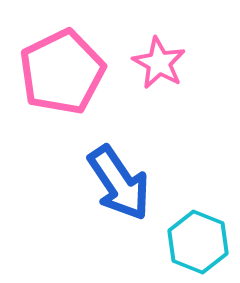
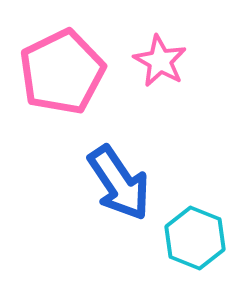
pink star: moved 1 px right, 2 px up
cyan hexagon: moved 3 px left, 4 px up
